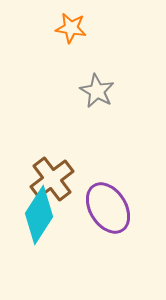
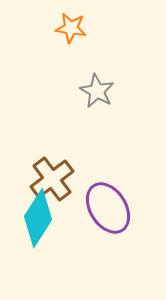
cyan diamond: moved 1 px left, 3 px down
